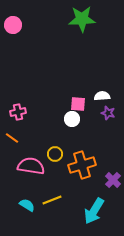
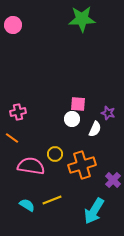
white semicircle: moved 7 px left, 33 px down; rotated 119 degrees clockwise
